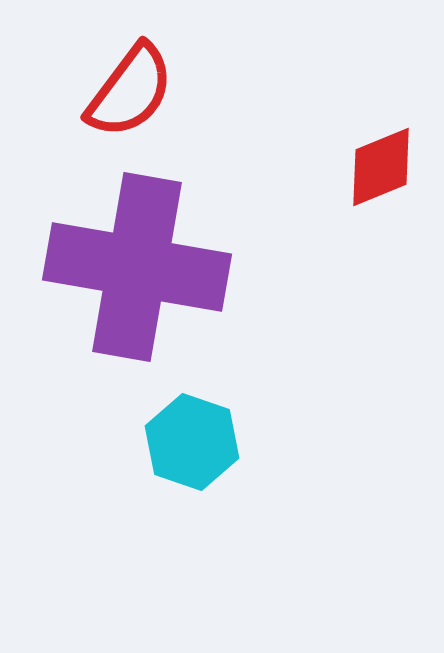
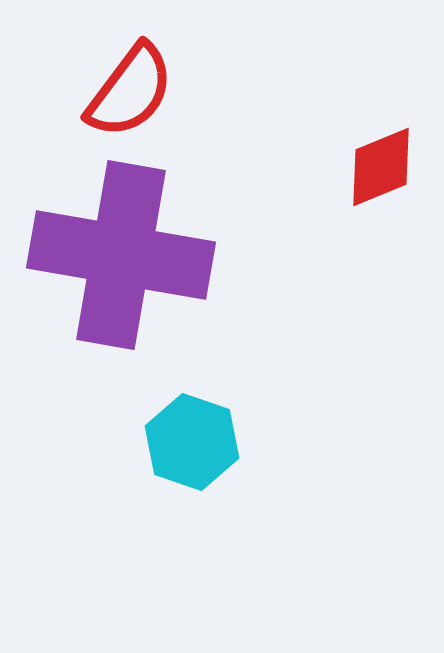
purple cross: moved 16 px left, 12 px up
